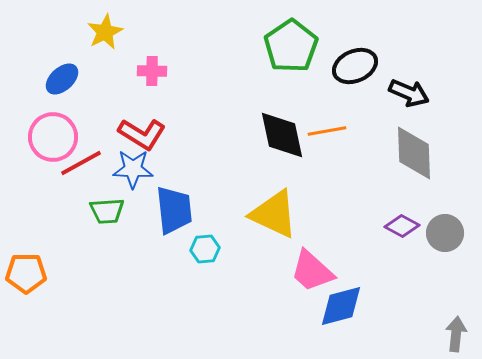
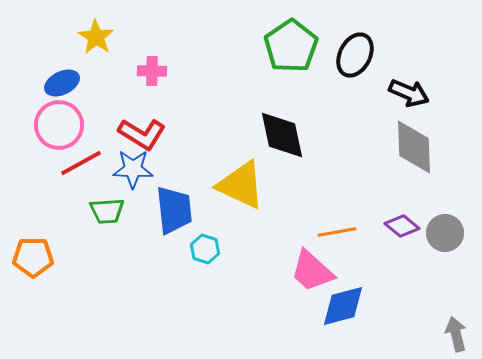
yellow star: moved 9 px left, 5 px down; rotated 12 degrees counterclockwise
black ellipse: moved 11 px up; rotated 39 degrees counterclockwise
blue ellipse: moved 4 px down; rotated 16 degrees clockwise
orange line: moved 10 px right, 101 px down
pink circle: moved 6 px right, 12 px up
gray diamond: moved 6 px up
yellow triangle: moved 33 px left, 29 px up
purple diamond: rotated 12 degrees clockwise
cyan hexagon: rotated 24 degrees clockwise
orange pentagon: moved 7 px right, 16 px up
blue diamond: moved 2 px right
gray arrow: rotated 20 degrees counterclockwise
